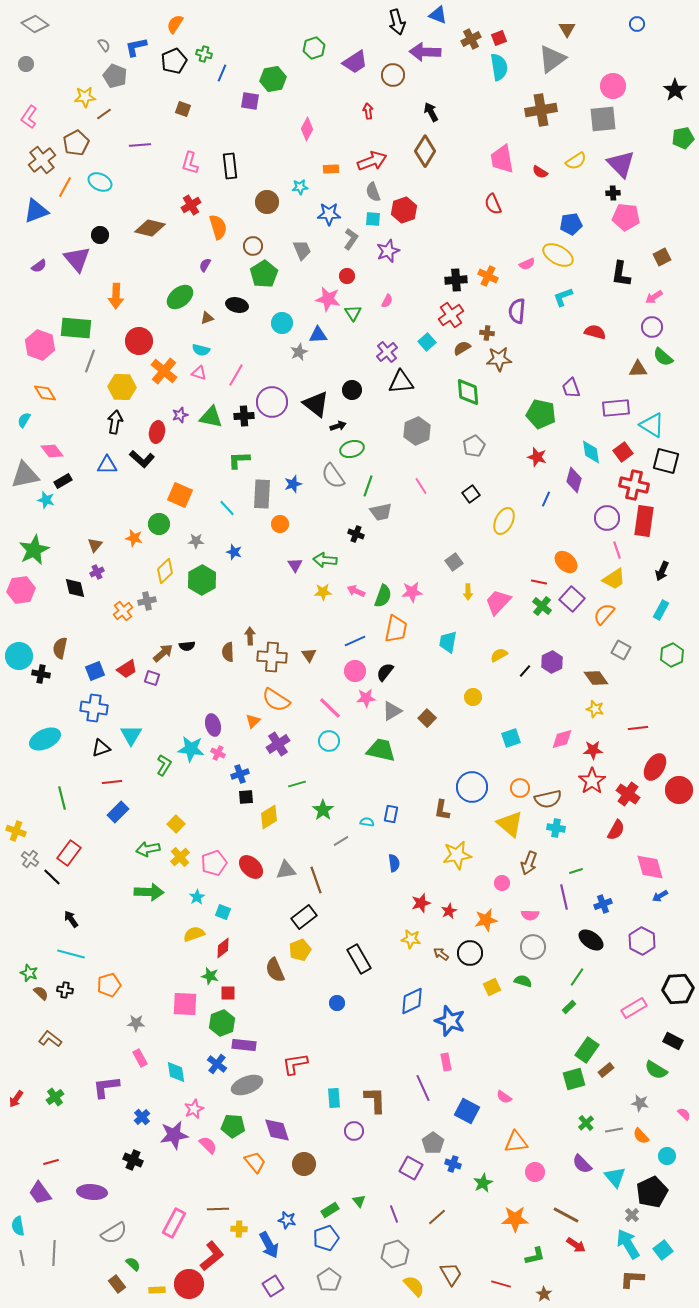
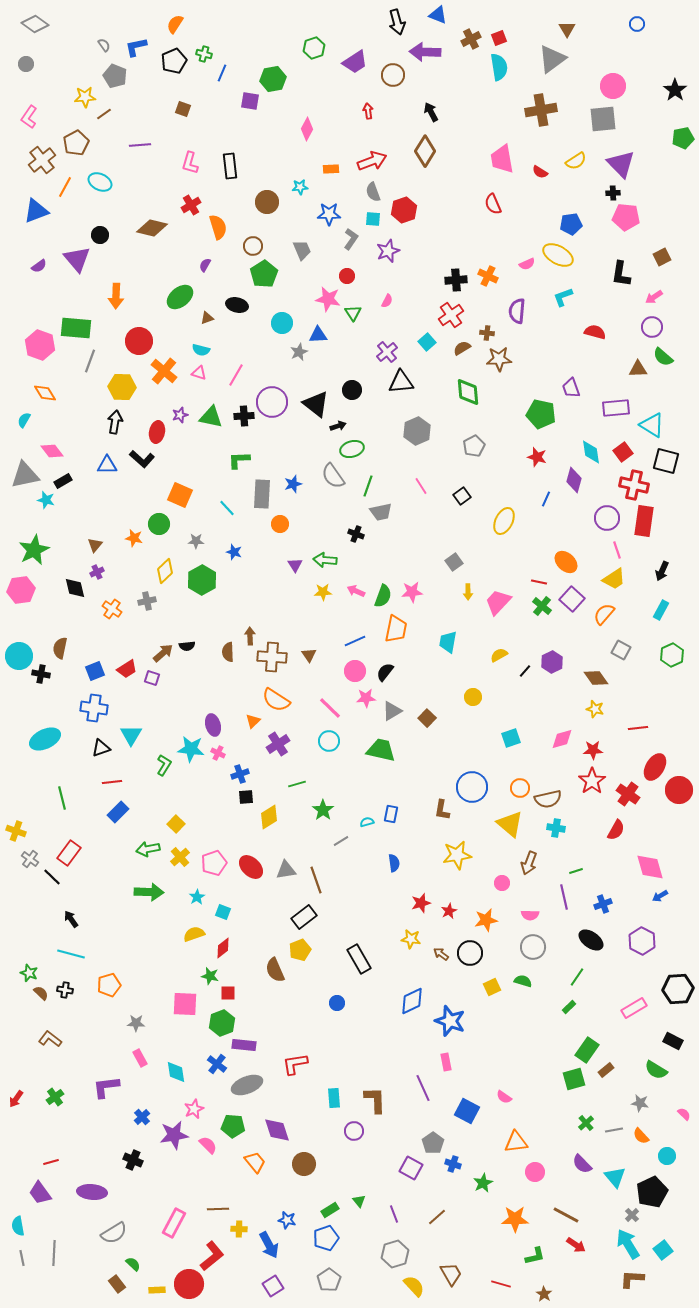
brown diamond at (150, 228): moved 2 px right
black square at (471, 494): moved 9 px left, 2 px down
orange cross at (123, 611): moved 11 px left, 2 px up; rotated 18 degrees counterclockwise
cyan semicircle at (367, 822): rotated 24 degrees counterclockwise
